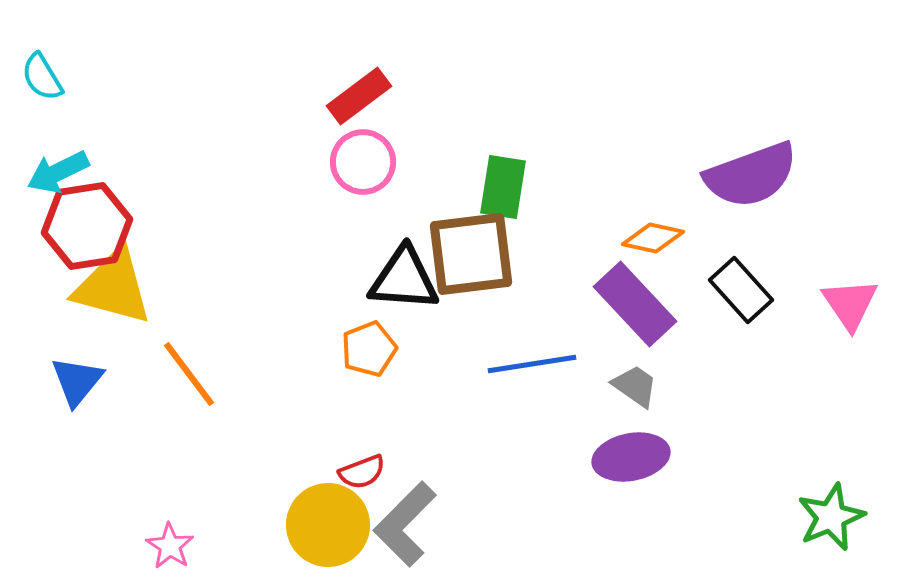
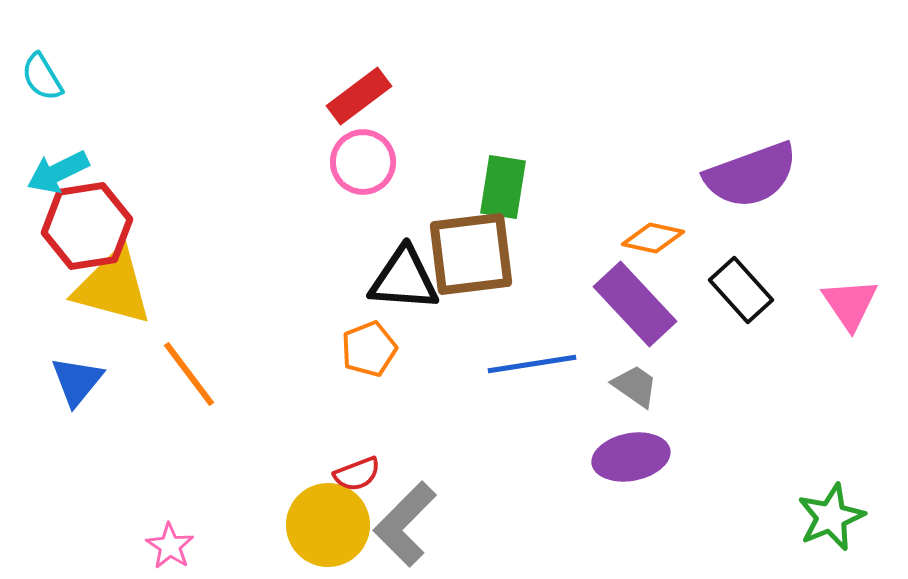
red semicircle: moved 5 px left, 2 px down
